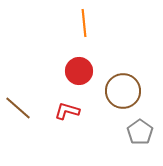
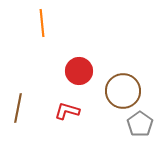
orange line: moved 42 px left
brown line: rotated 60 degrees clockwise
gray pentagon: moved 8 px up
